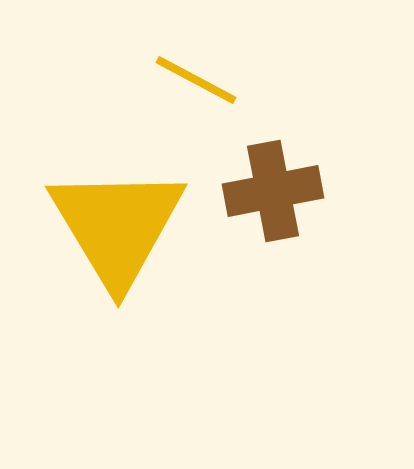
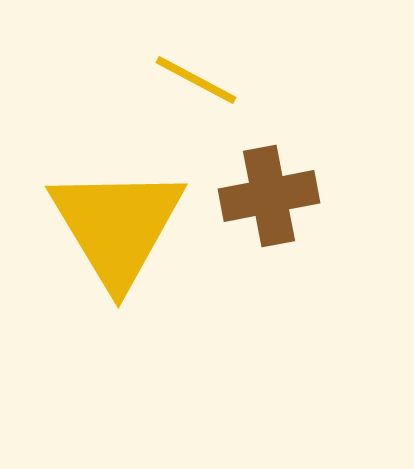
brown cross: moved 4 px left, 5 px down
